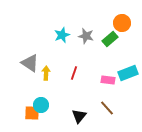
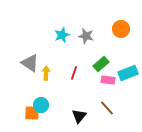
orange circle: moved 1 px left, 6 px down
green rectangle: moved 9 px left, 25 px down
